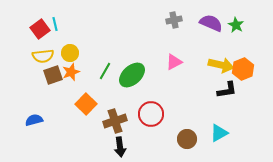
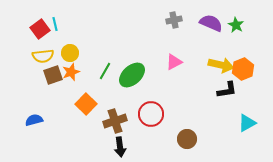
cyan triangle: moved 28 px right, 10 px up
